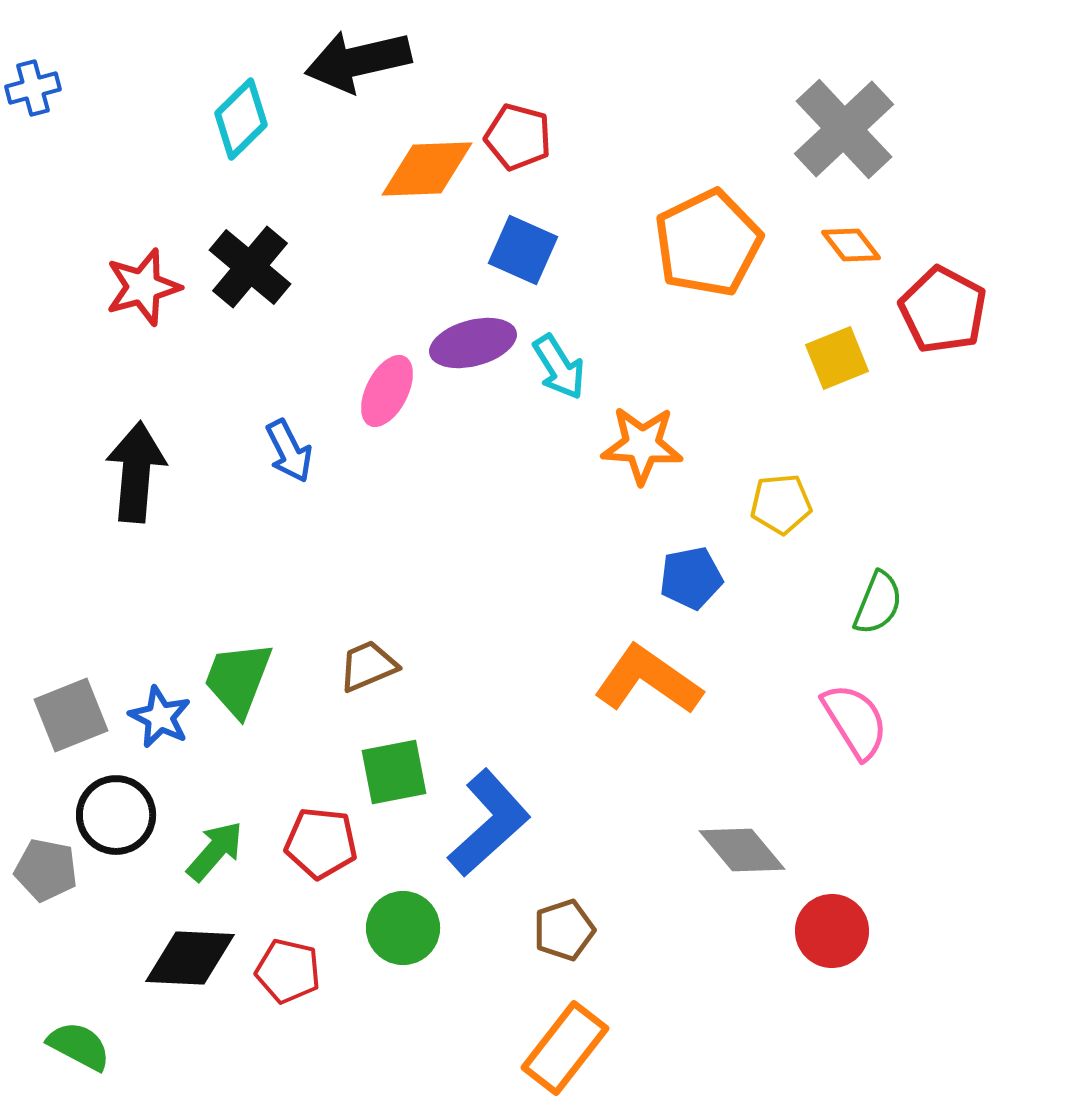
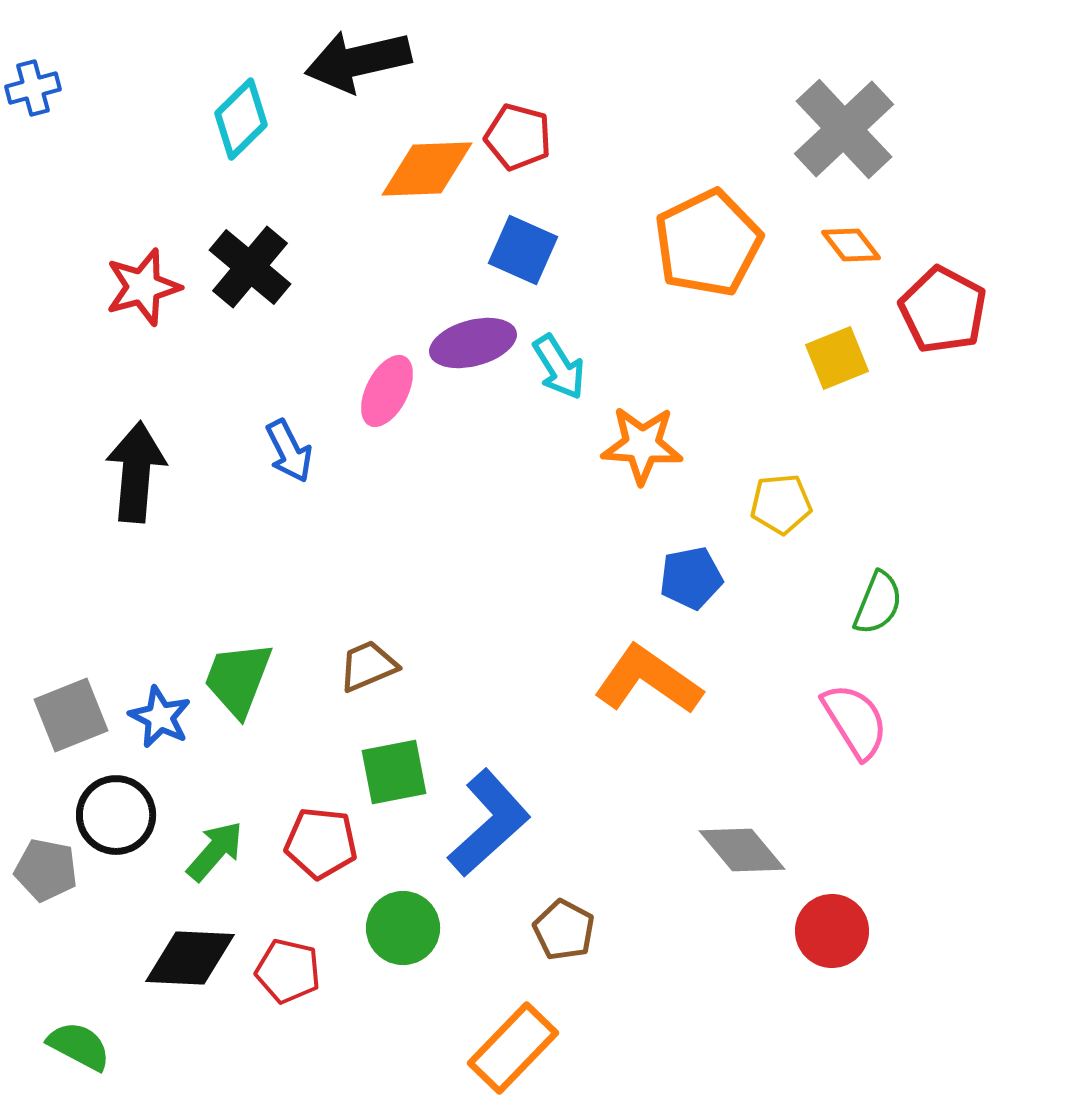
brown pentagon at (564, 930): rotated 26 degrees counterclockwise
orange rectangle at (565, 1048): moved 52 px left; rotated 6 degrees clockwise
